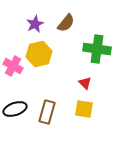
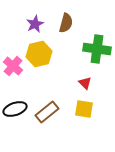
brown semicircle: rotated 24 degrees counterclockwise
pink cross: rotated 12 degrees clockwise
brown rectangle: rotated 35 degrees clockwise
